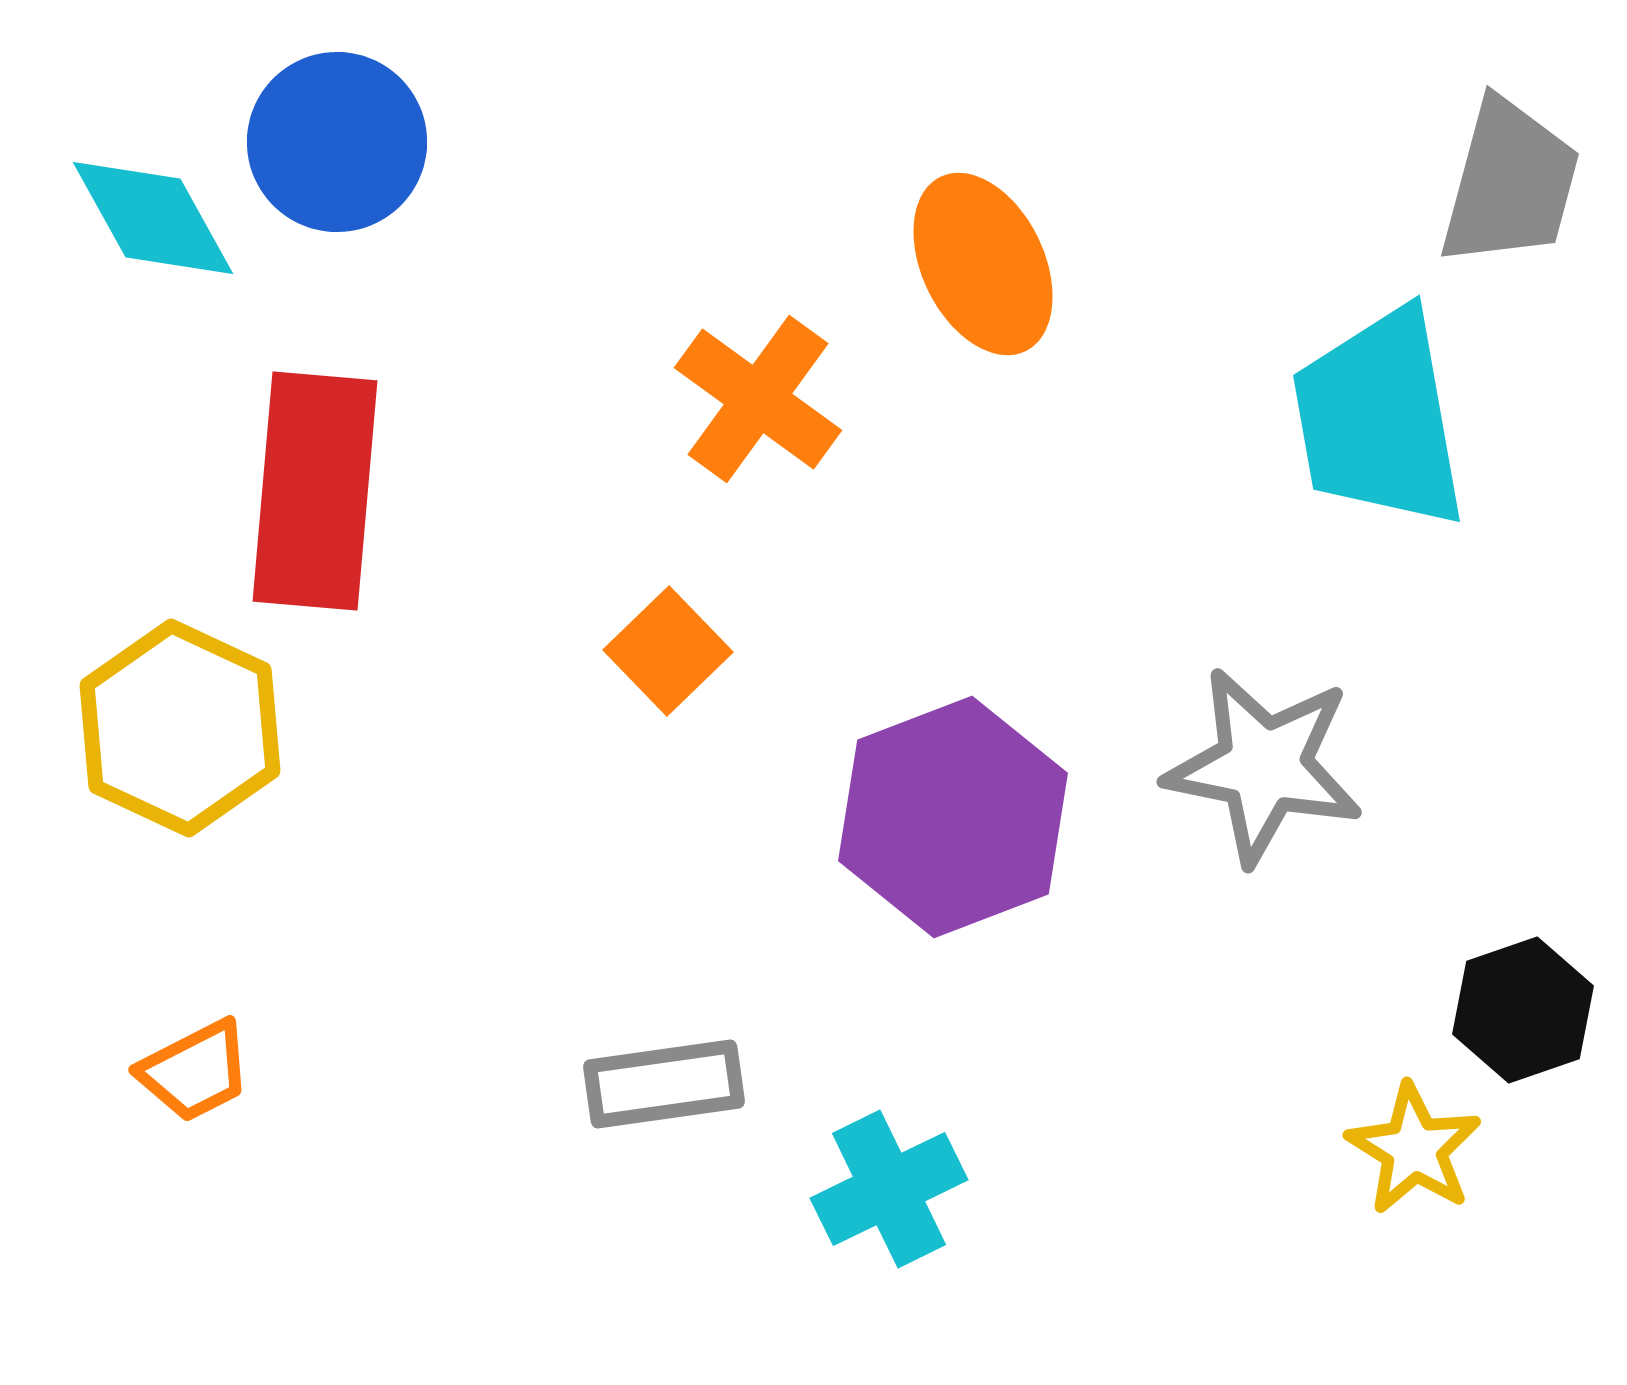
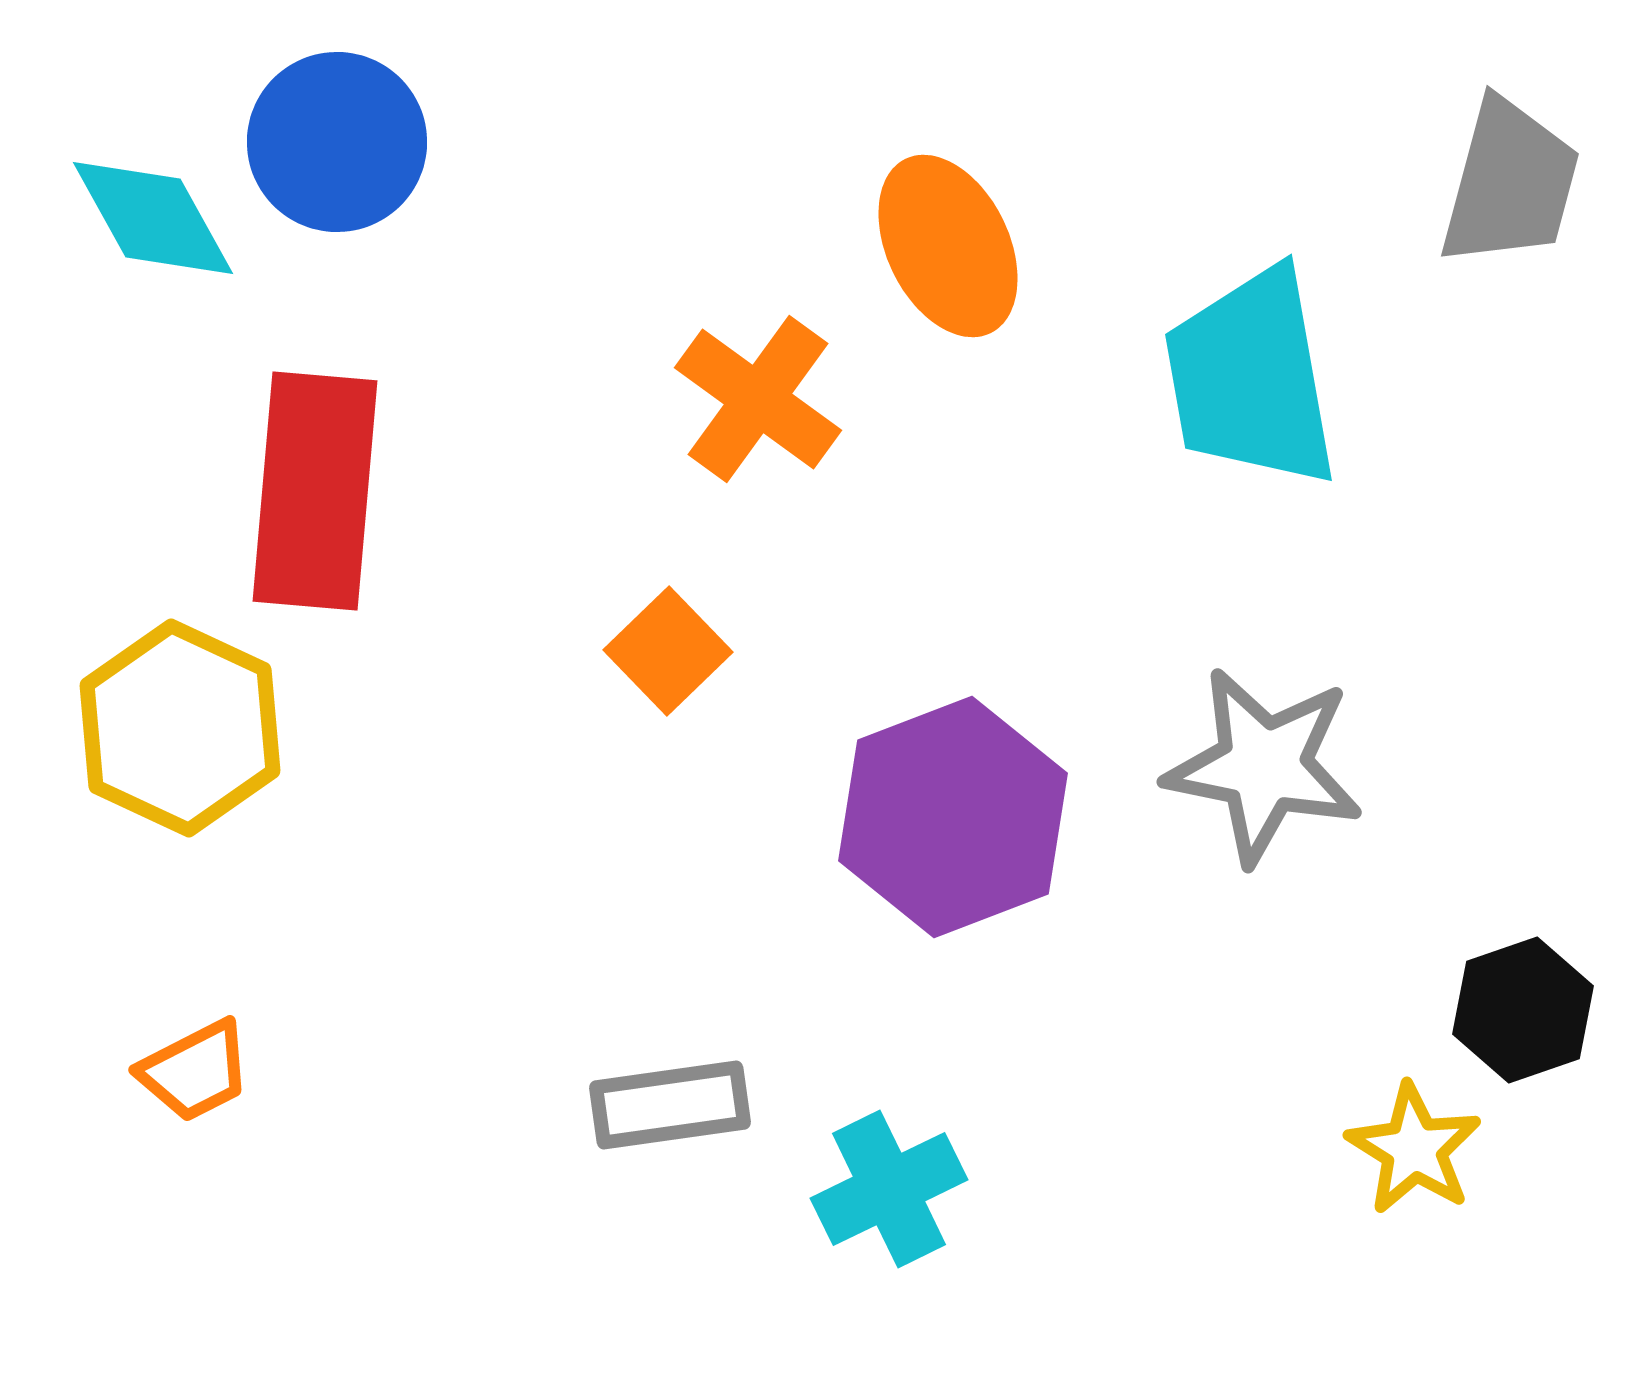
orange ellipse: moved 35 px left, 18 px up
cyan trapezoid: moved 128 px left, 41 px up
gray rectangle: moved 6 px right, 21 px down
